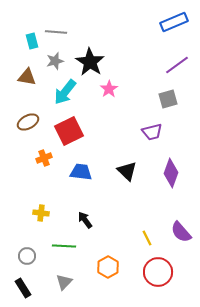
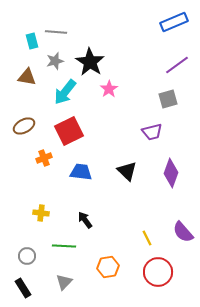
brown ellipse: moved 4 px left, 4 px down
purple semicircle: moved 2 px right
orange hexagon: rotated 20 degrees clockwise
